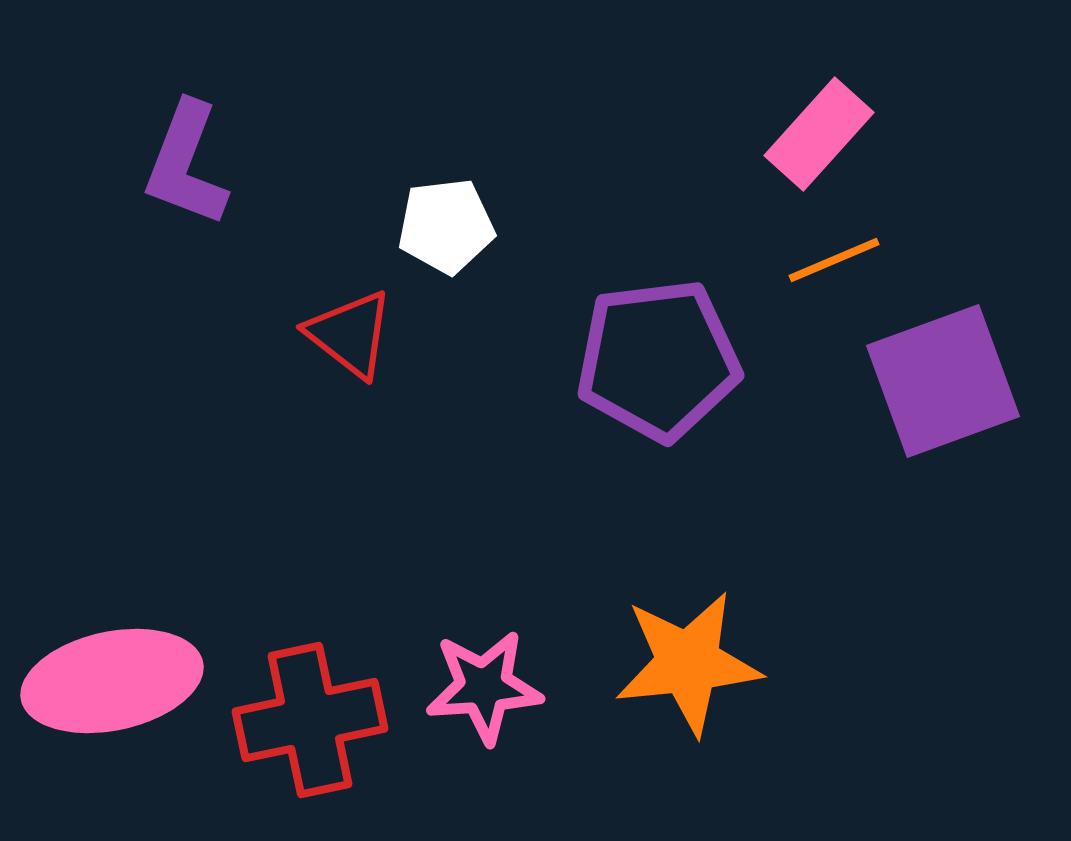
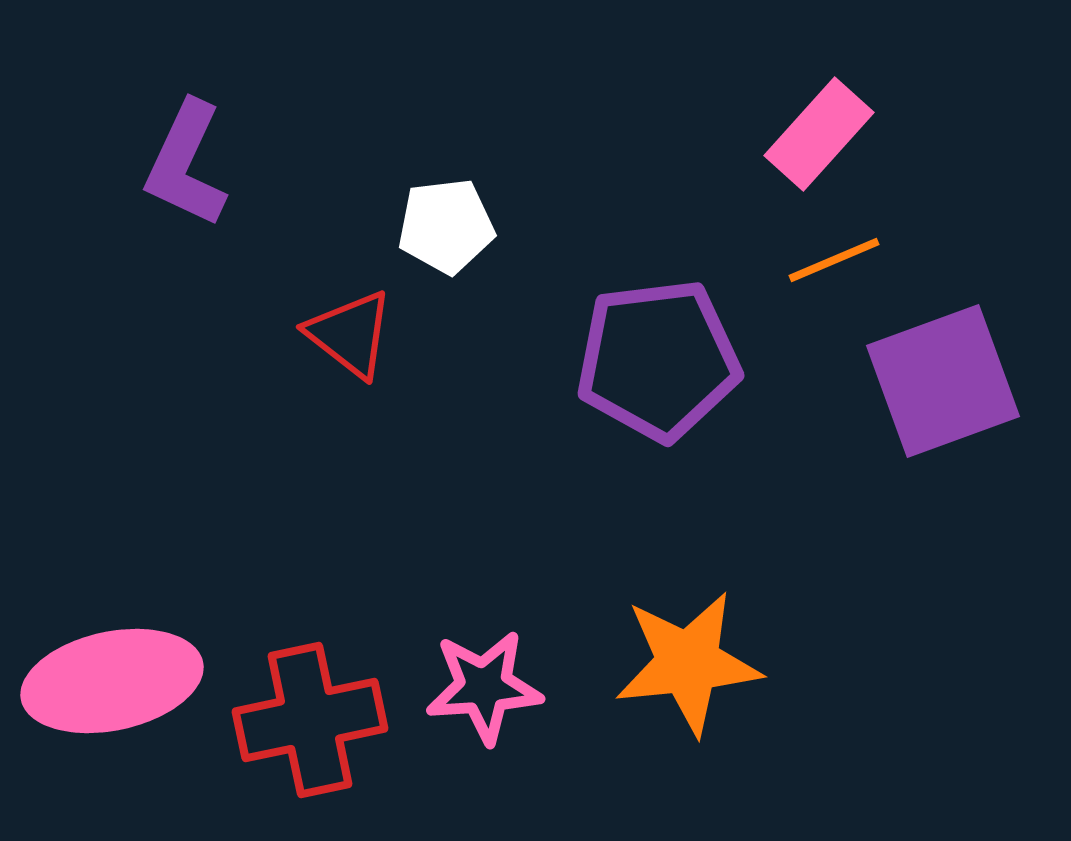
purple L-shape: rotated 4 degrees clockwise
